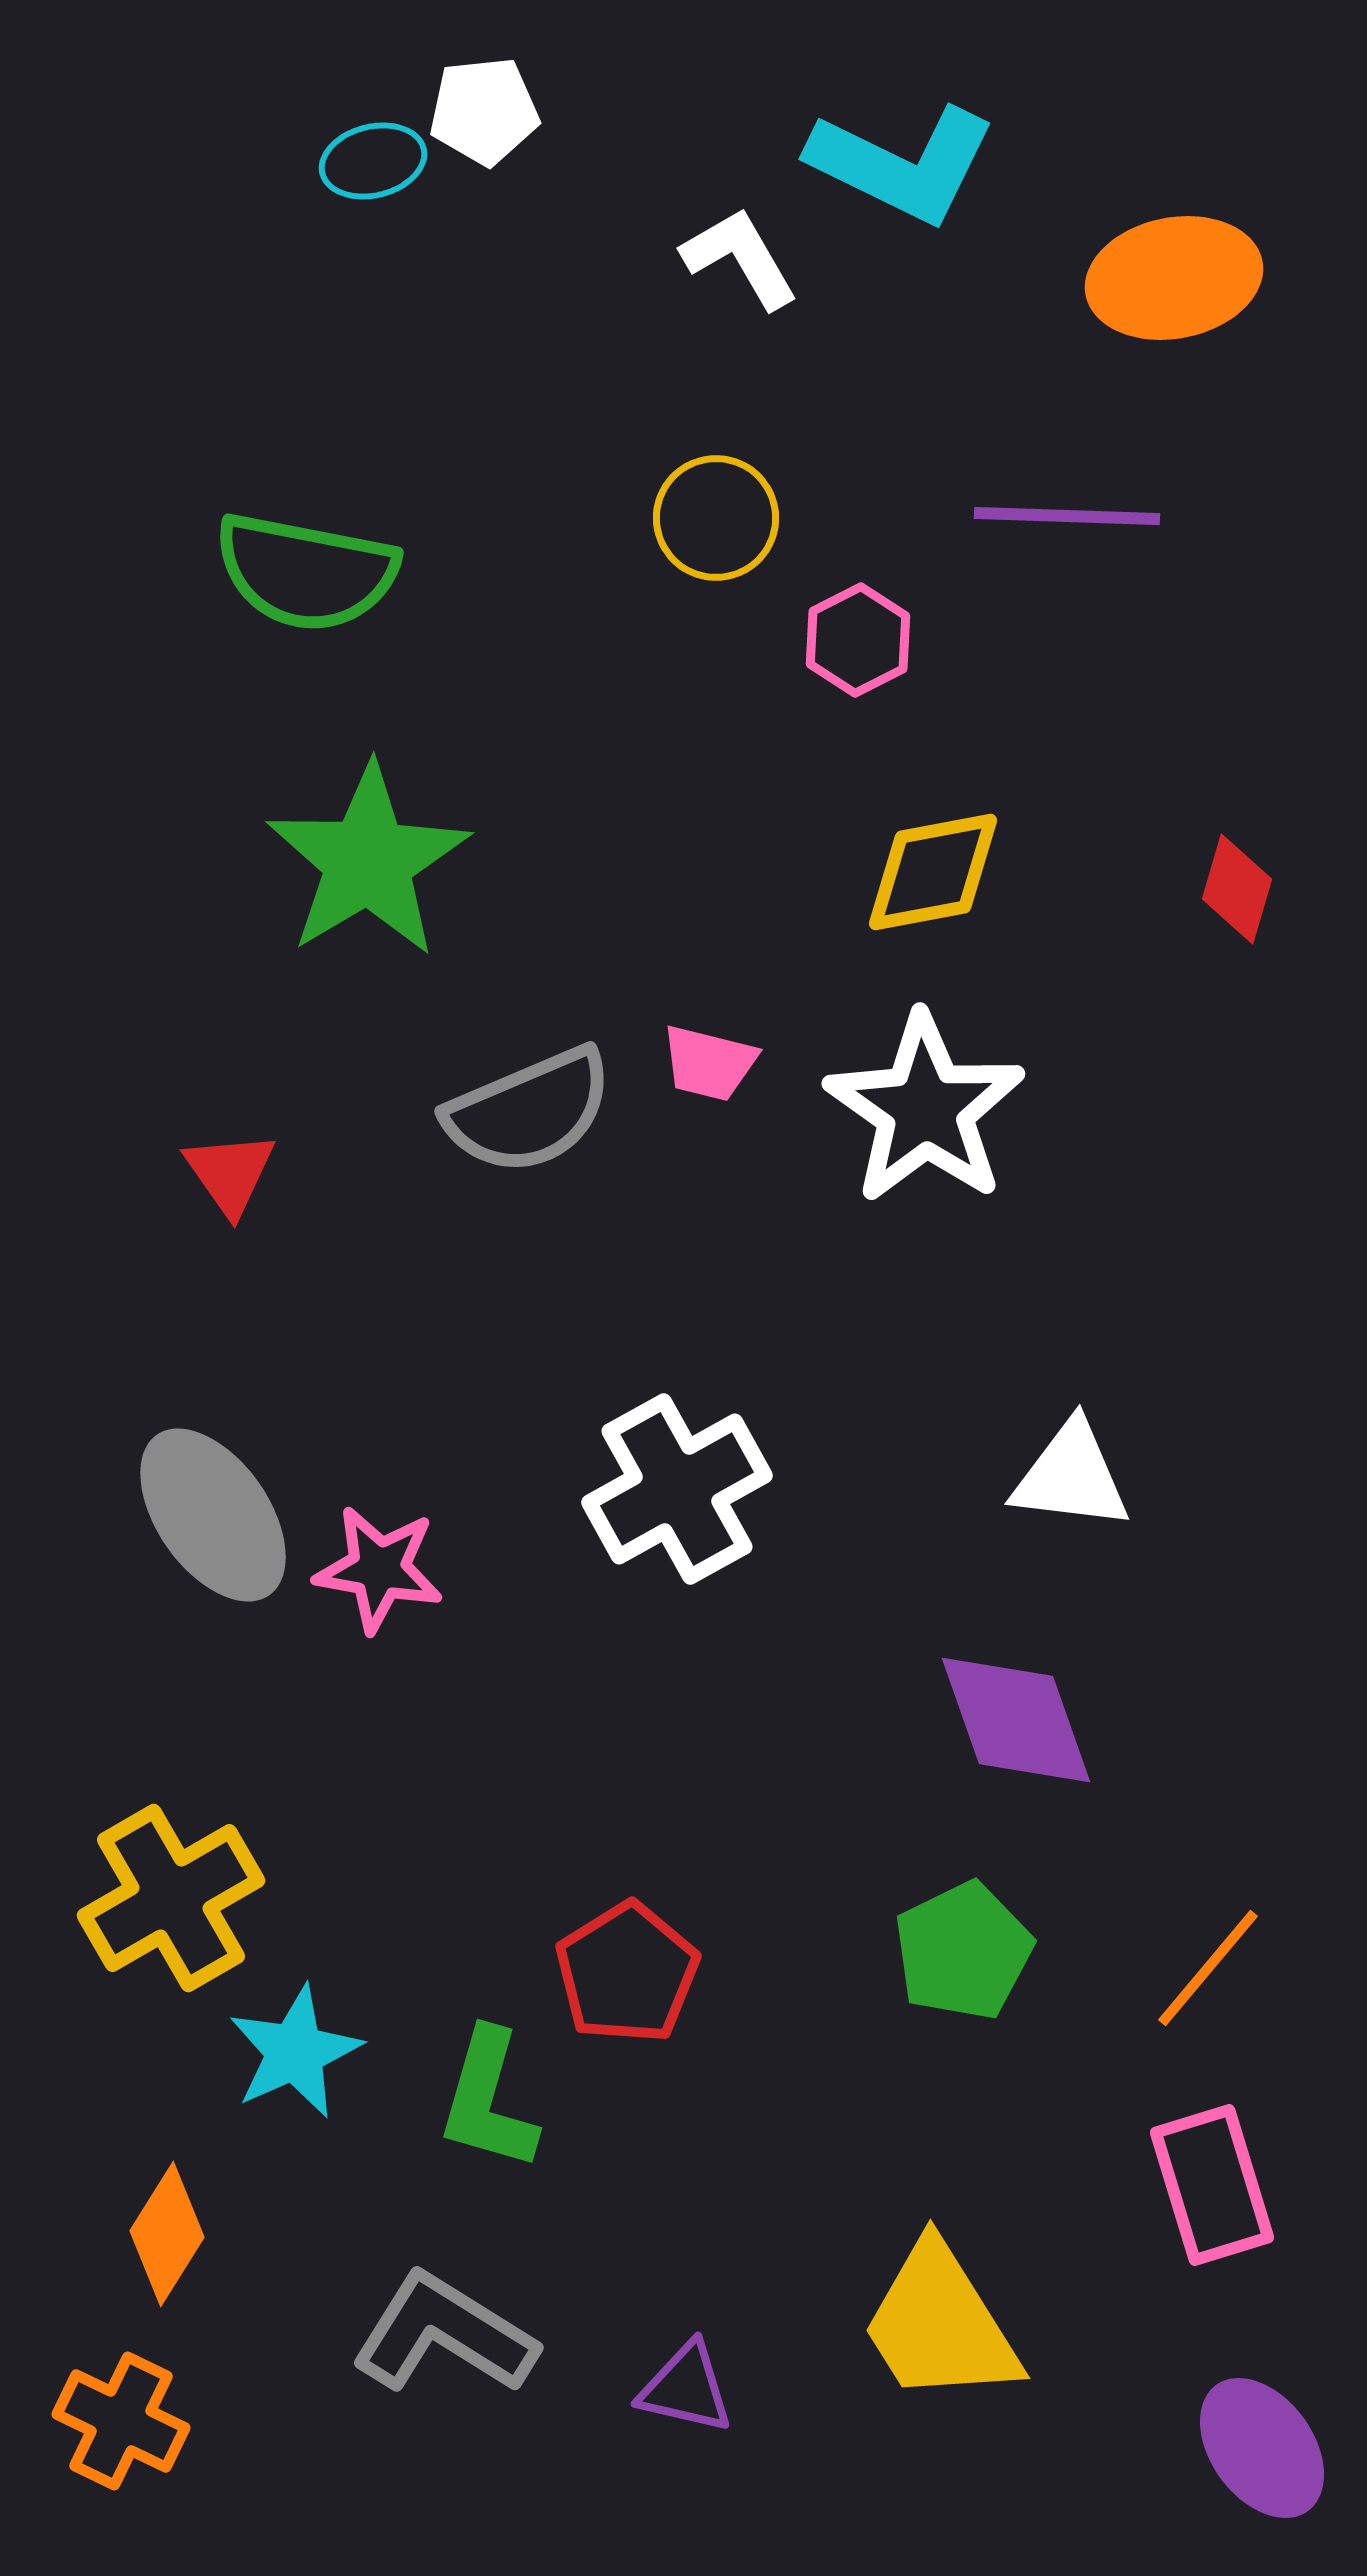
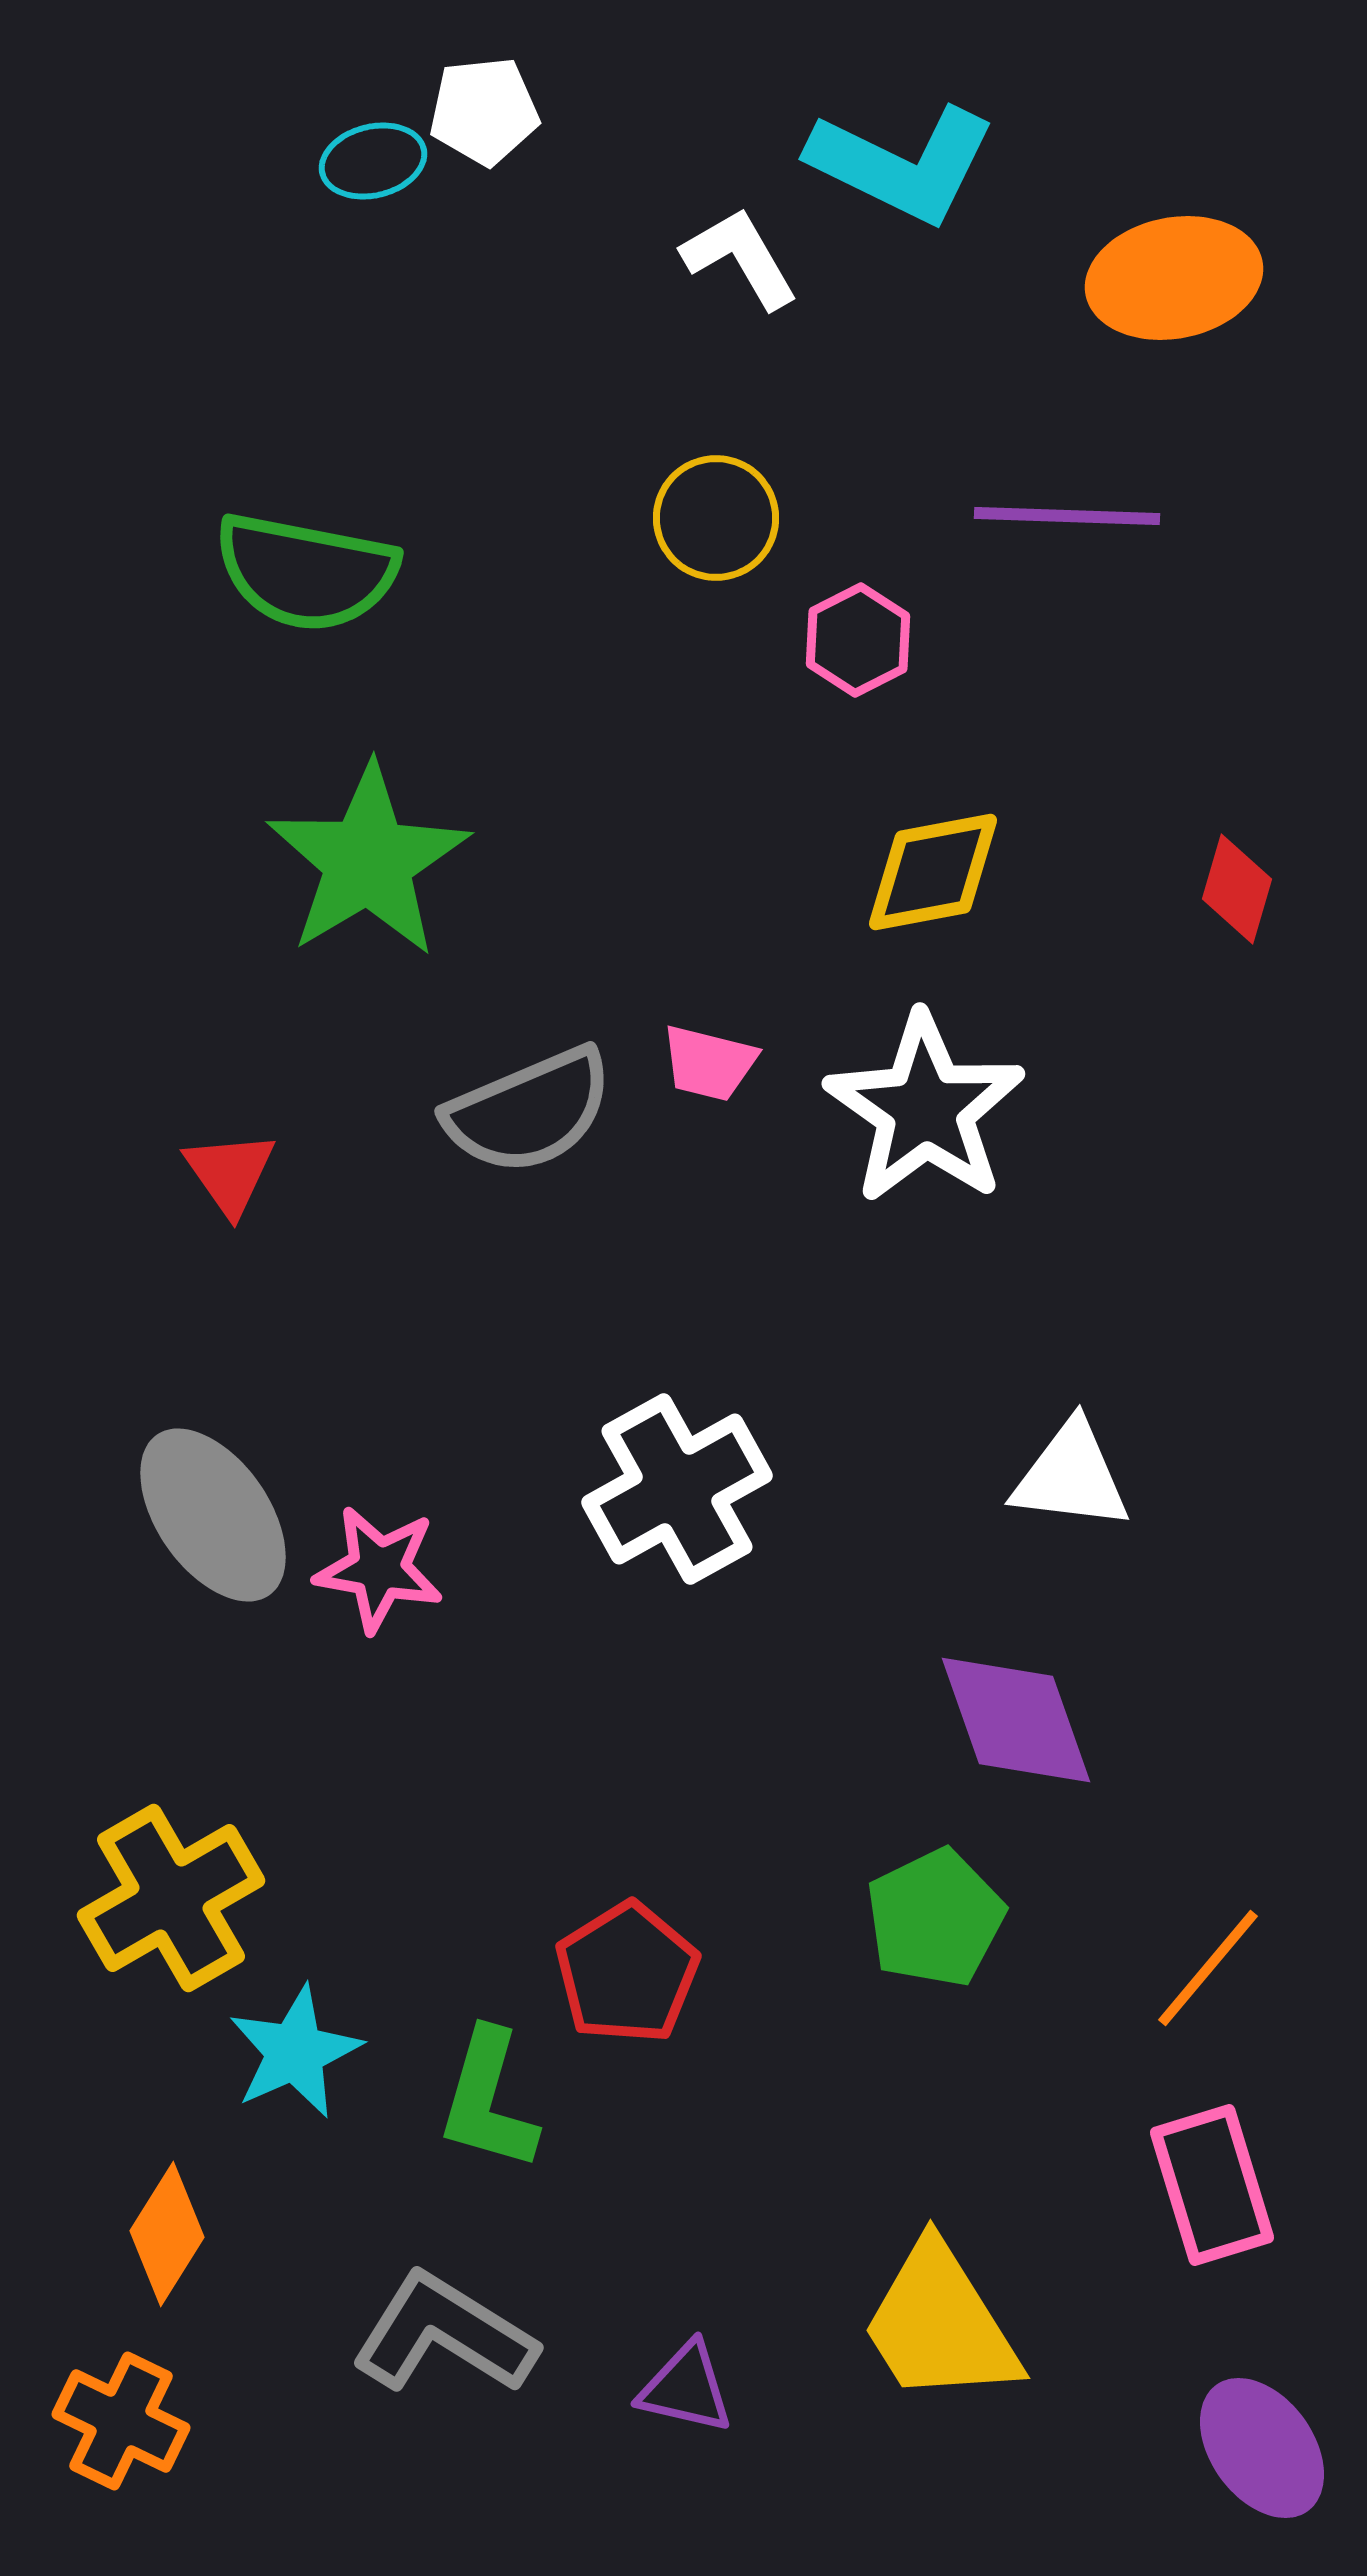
green pentagon: moved 28 px left, 33 px up
